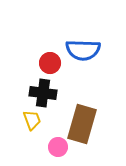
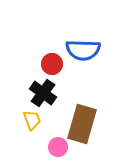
red circle: moved 2 px right, 1 px down
black cross: rotated 28 degrees clockwise
